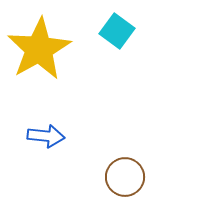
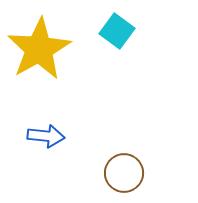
brown circle: moved 1 px left, 4 px up
